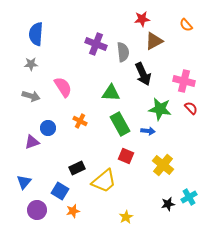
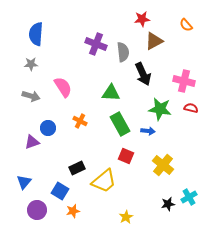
red semicircle: rotated 32 degrees counterclockwise
